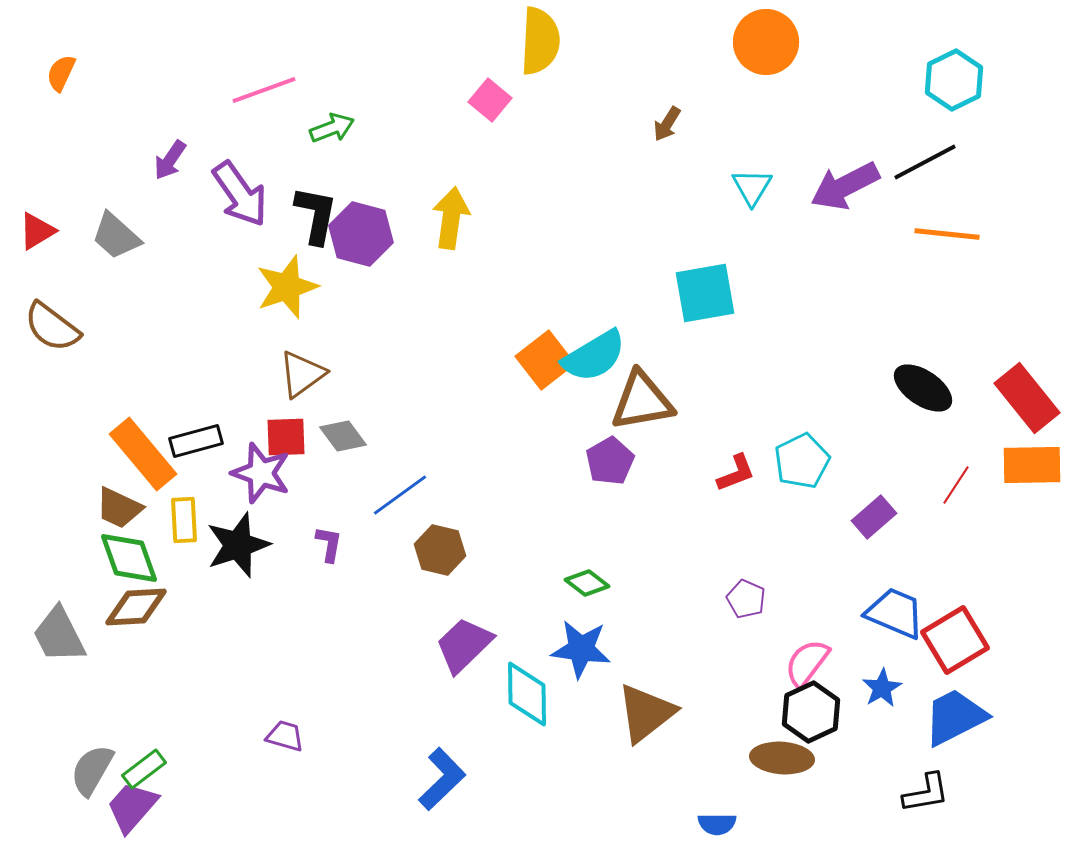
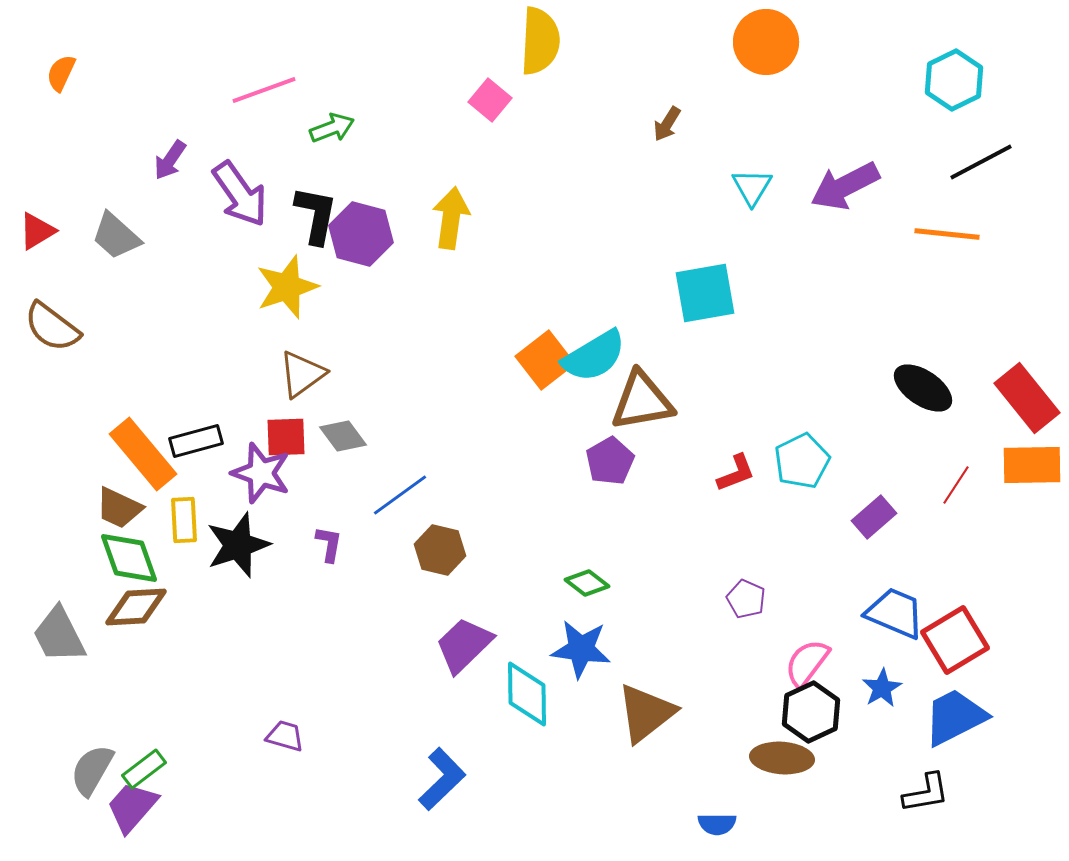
black line at (925, 162): moved 56 px right
